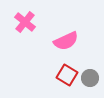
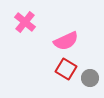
red square: moved 1 px left, 6 px up
